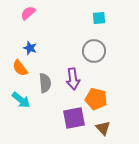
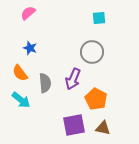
gray circle: moved 2 px left, 1 px down
orange semicircle: moved 5 px down
purple arrow: rotated 30 degrees clockwise
orange pentagon: rotated 15 degrees clockwise
purple square: moved 7 px down
brown triangle: rotated 35 degrees counterclockwise
